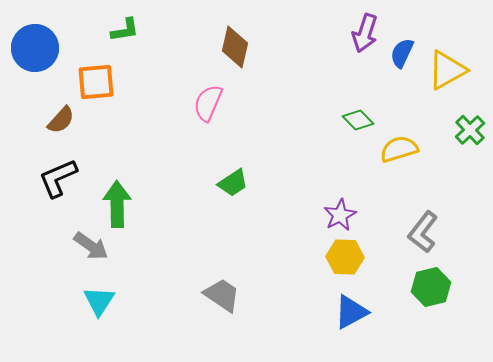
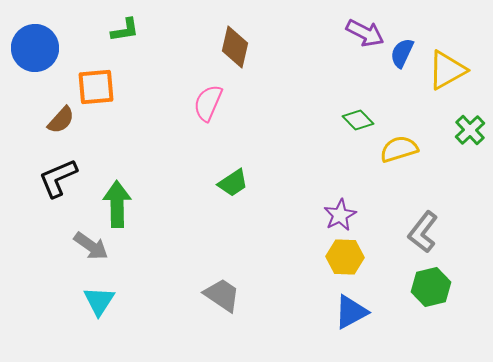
purple arrow: rotated 81 degrees counterclockwise
orange square: moved 5 px down
